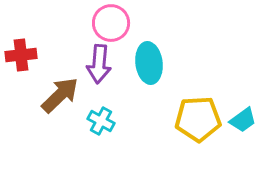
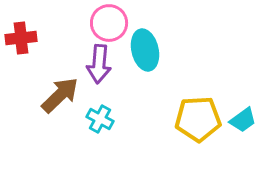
pink circle: moved 2 px left
red cross: moved 17 px up
cyan ellipse: moved 4 px left, 13 px up; rotated 6 degrees counterclockwise
cyan cross: moved 1 px left, 2 px up
